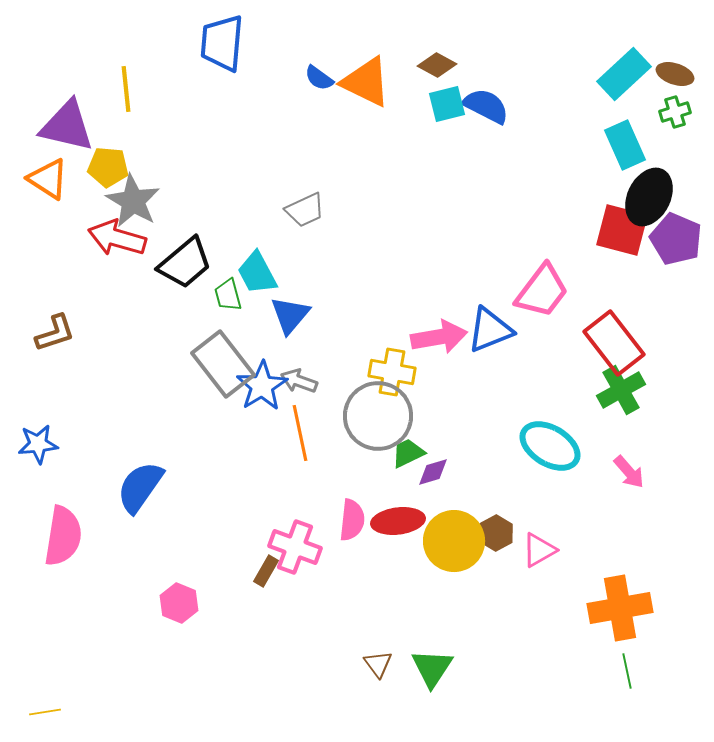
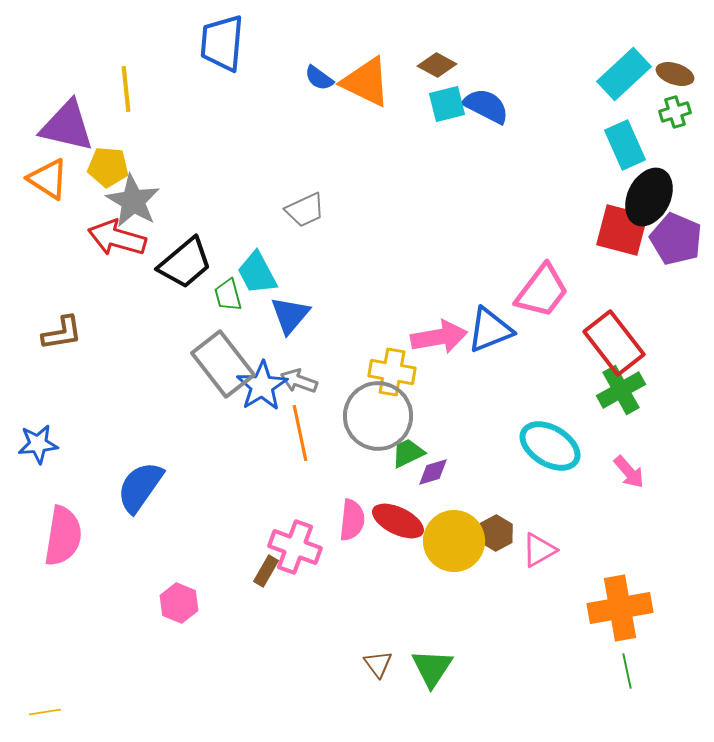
brown L-shape at (55, 333): moved 7 px right; rotated 9 degrees clockwise
red ellipse at (398, 521): rotated 33 degrees clockwise
